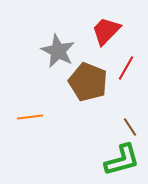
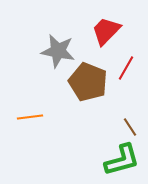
gray star: rotated 16 degrees counterclockwise
